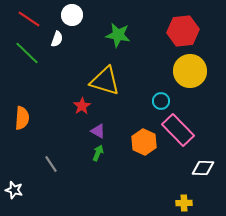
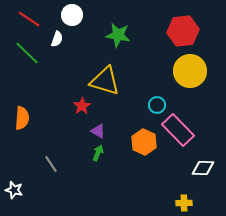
cyan circle: moved 4 px left, 4 px down
